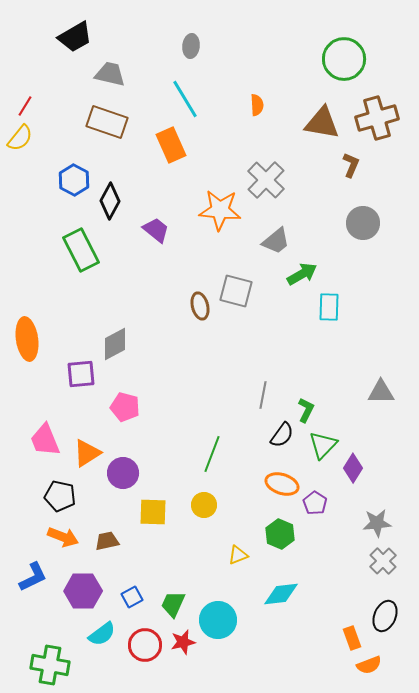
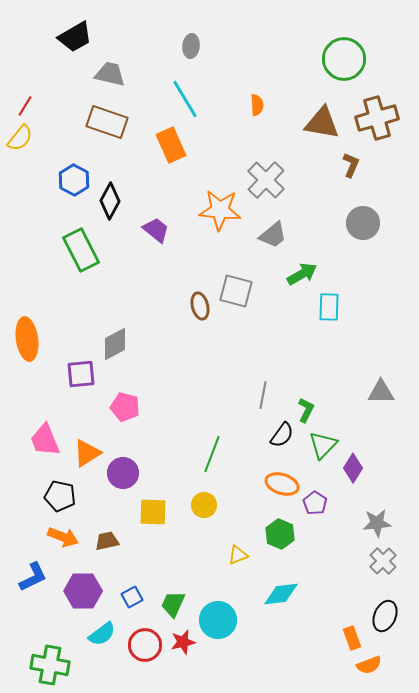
gray trapezoid at (276, 241): moved 3 px left, 6 px up
